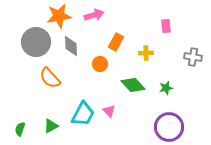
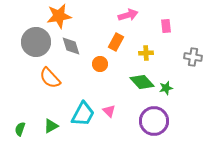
pink arrow: moved 34 px right
gray diamond: rotated 15 degrees counterclockwise
green diamond: moved 9 px right, 3 px up
purple circle: moved 15 px left, 6 px up
